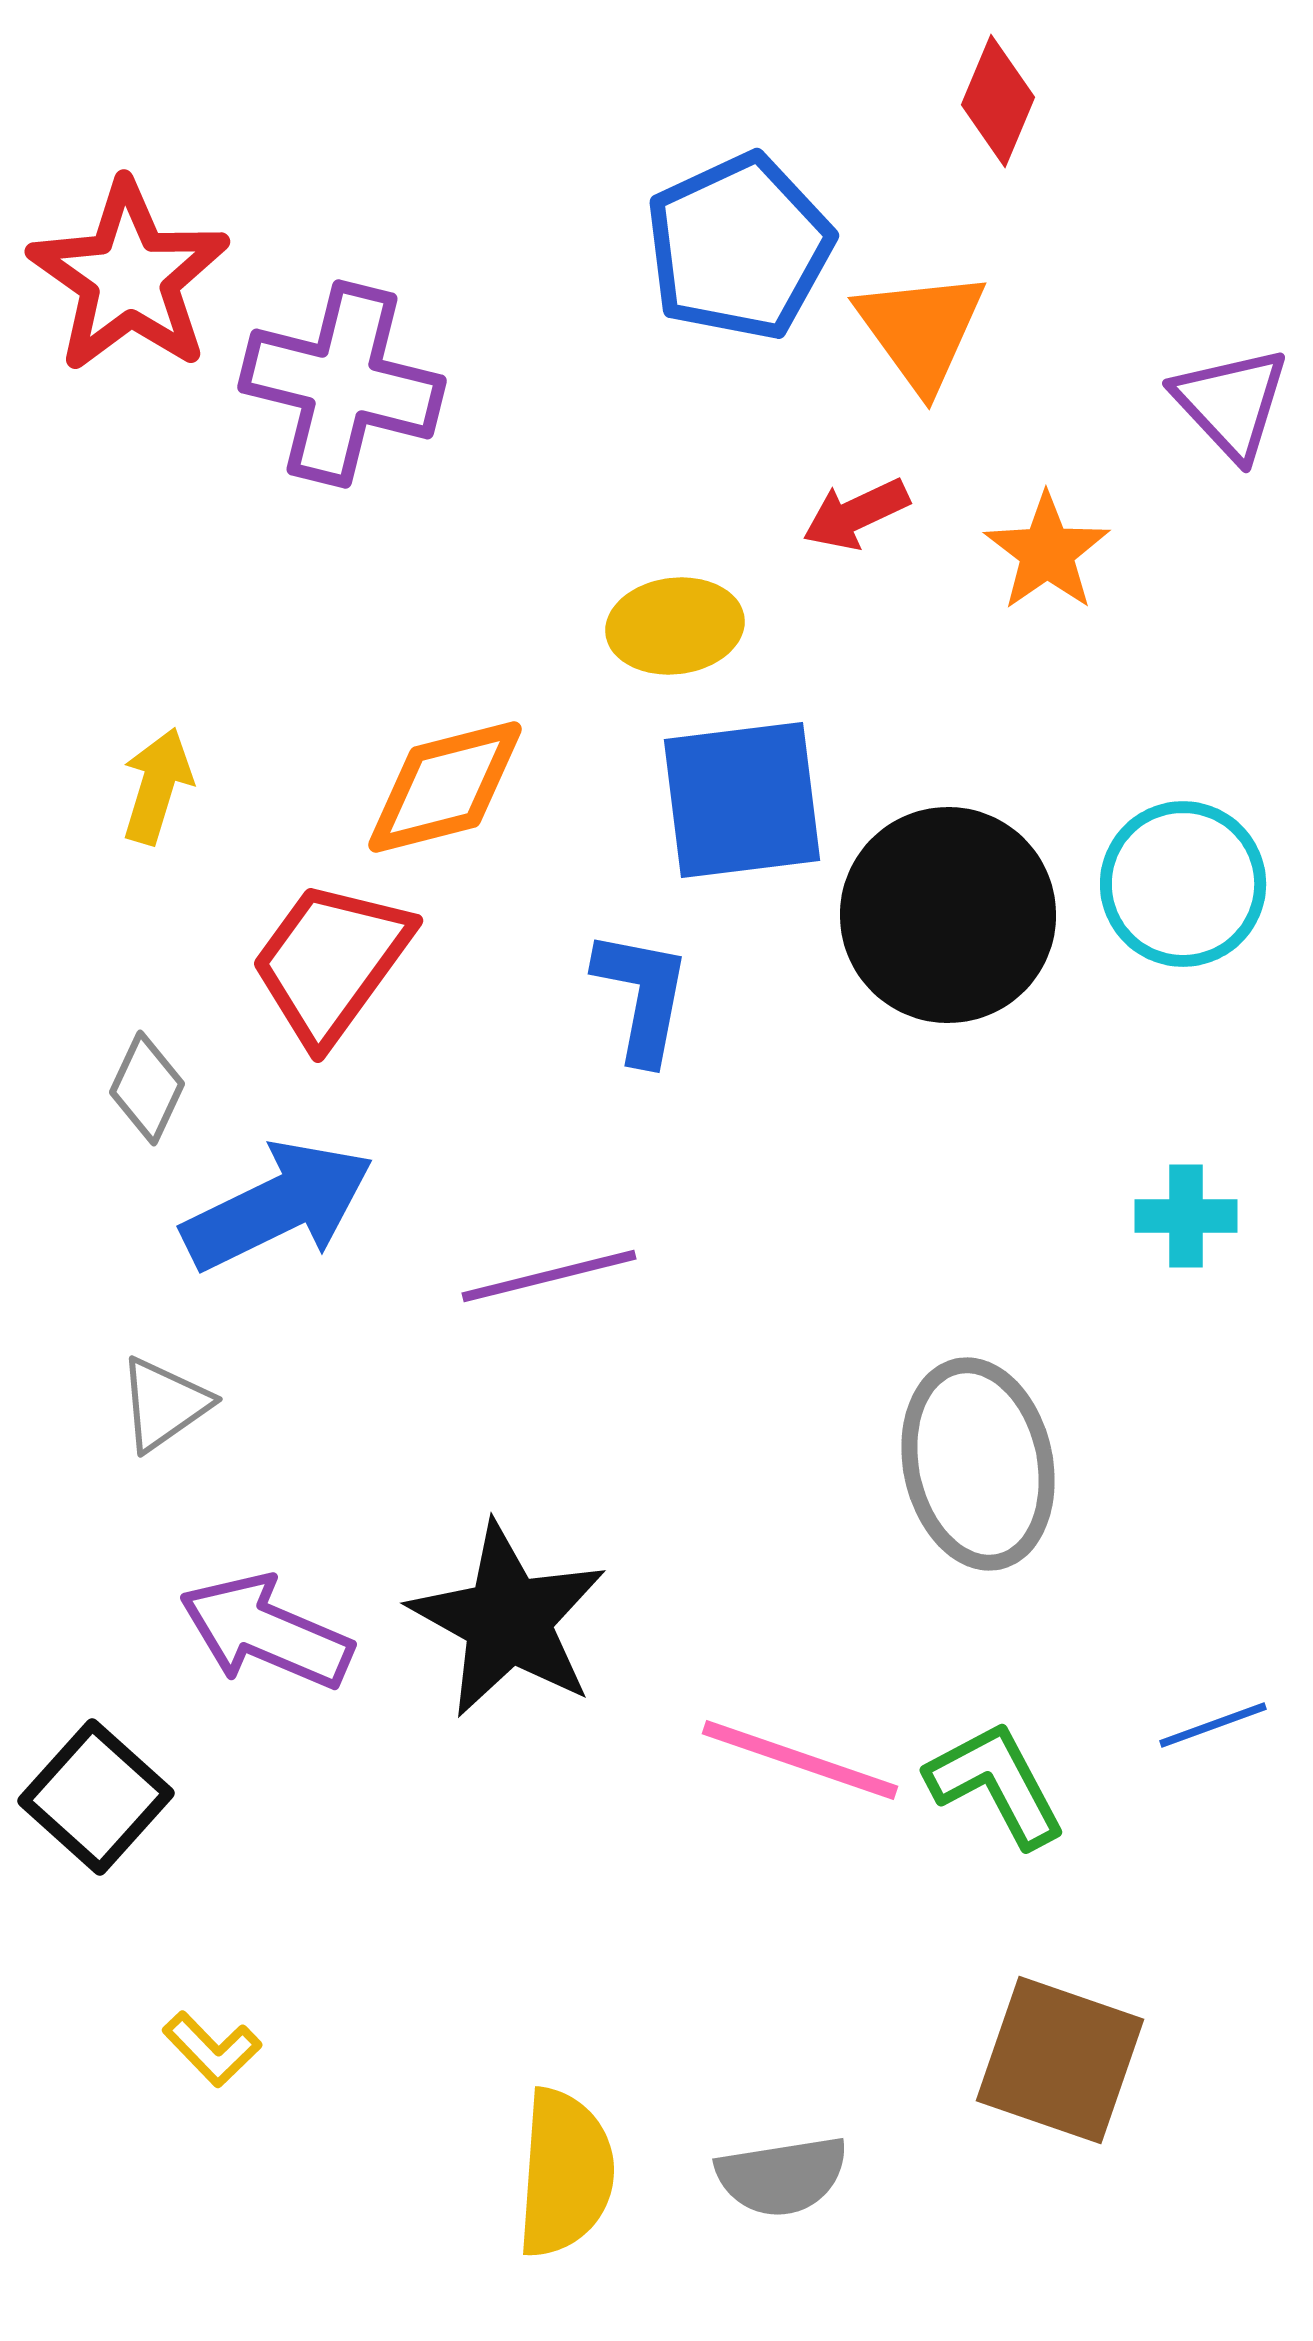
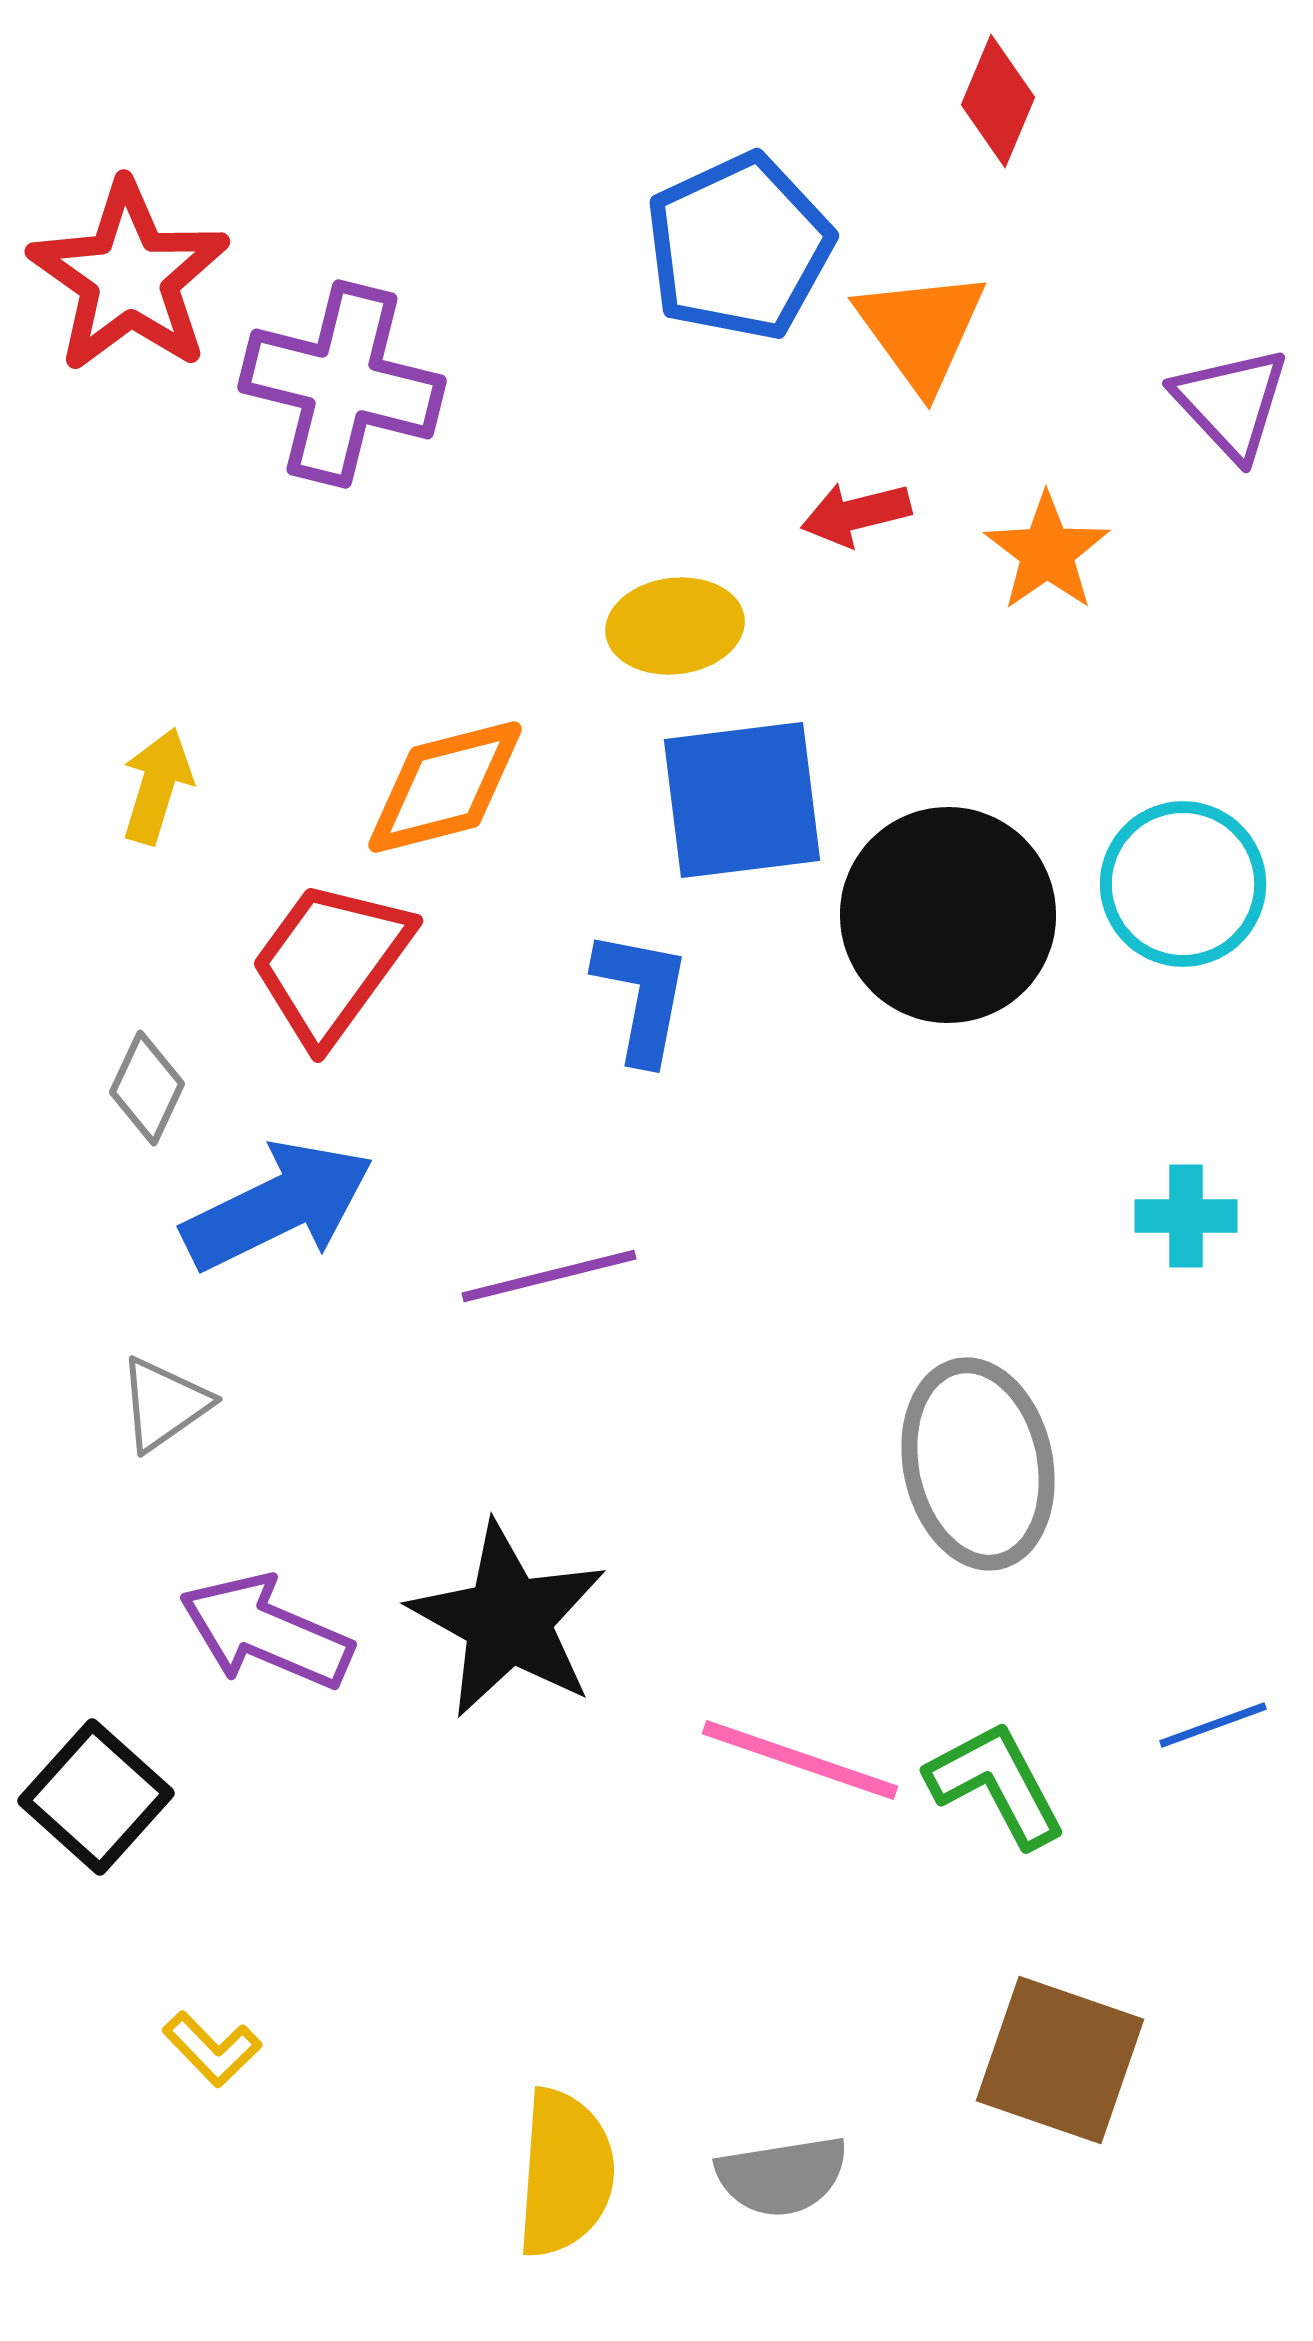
red arrow: rotated 11 degrees clockwise
